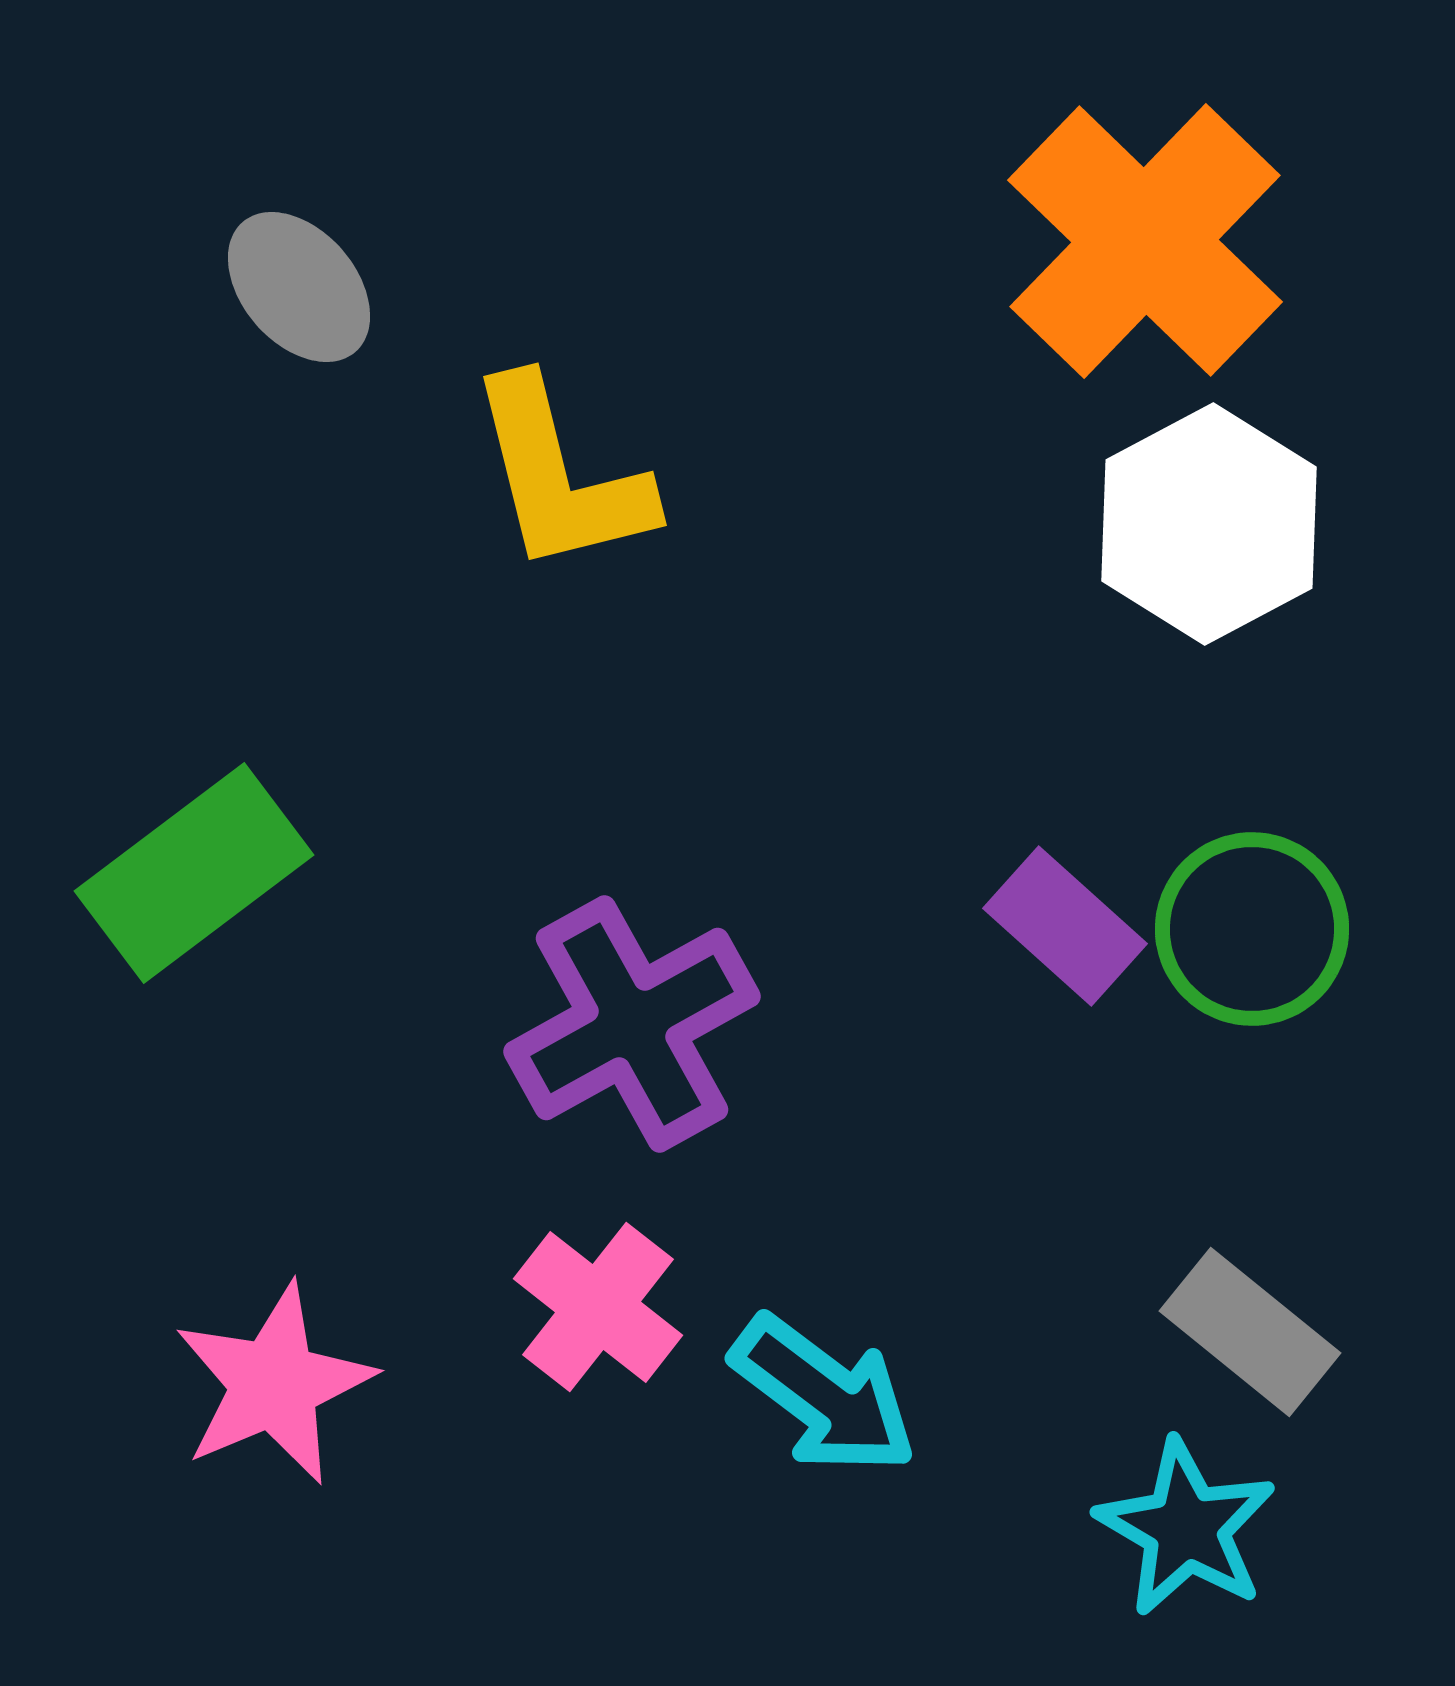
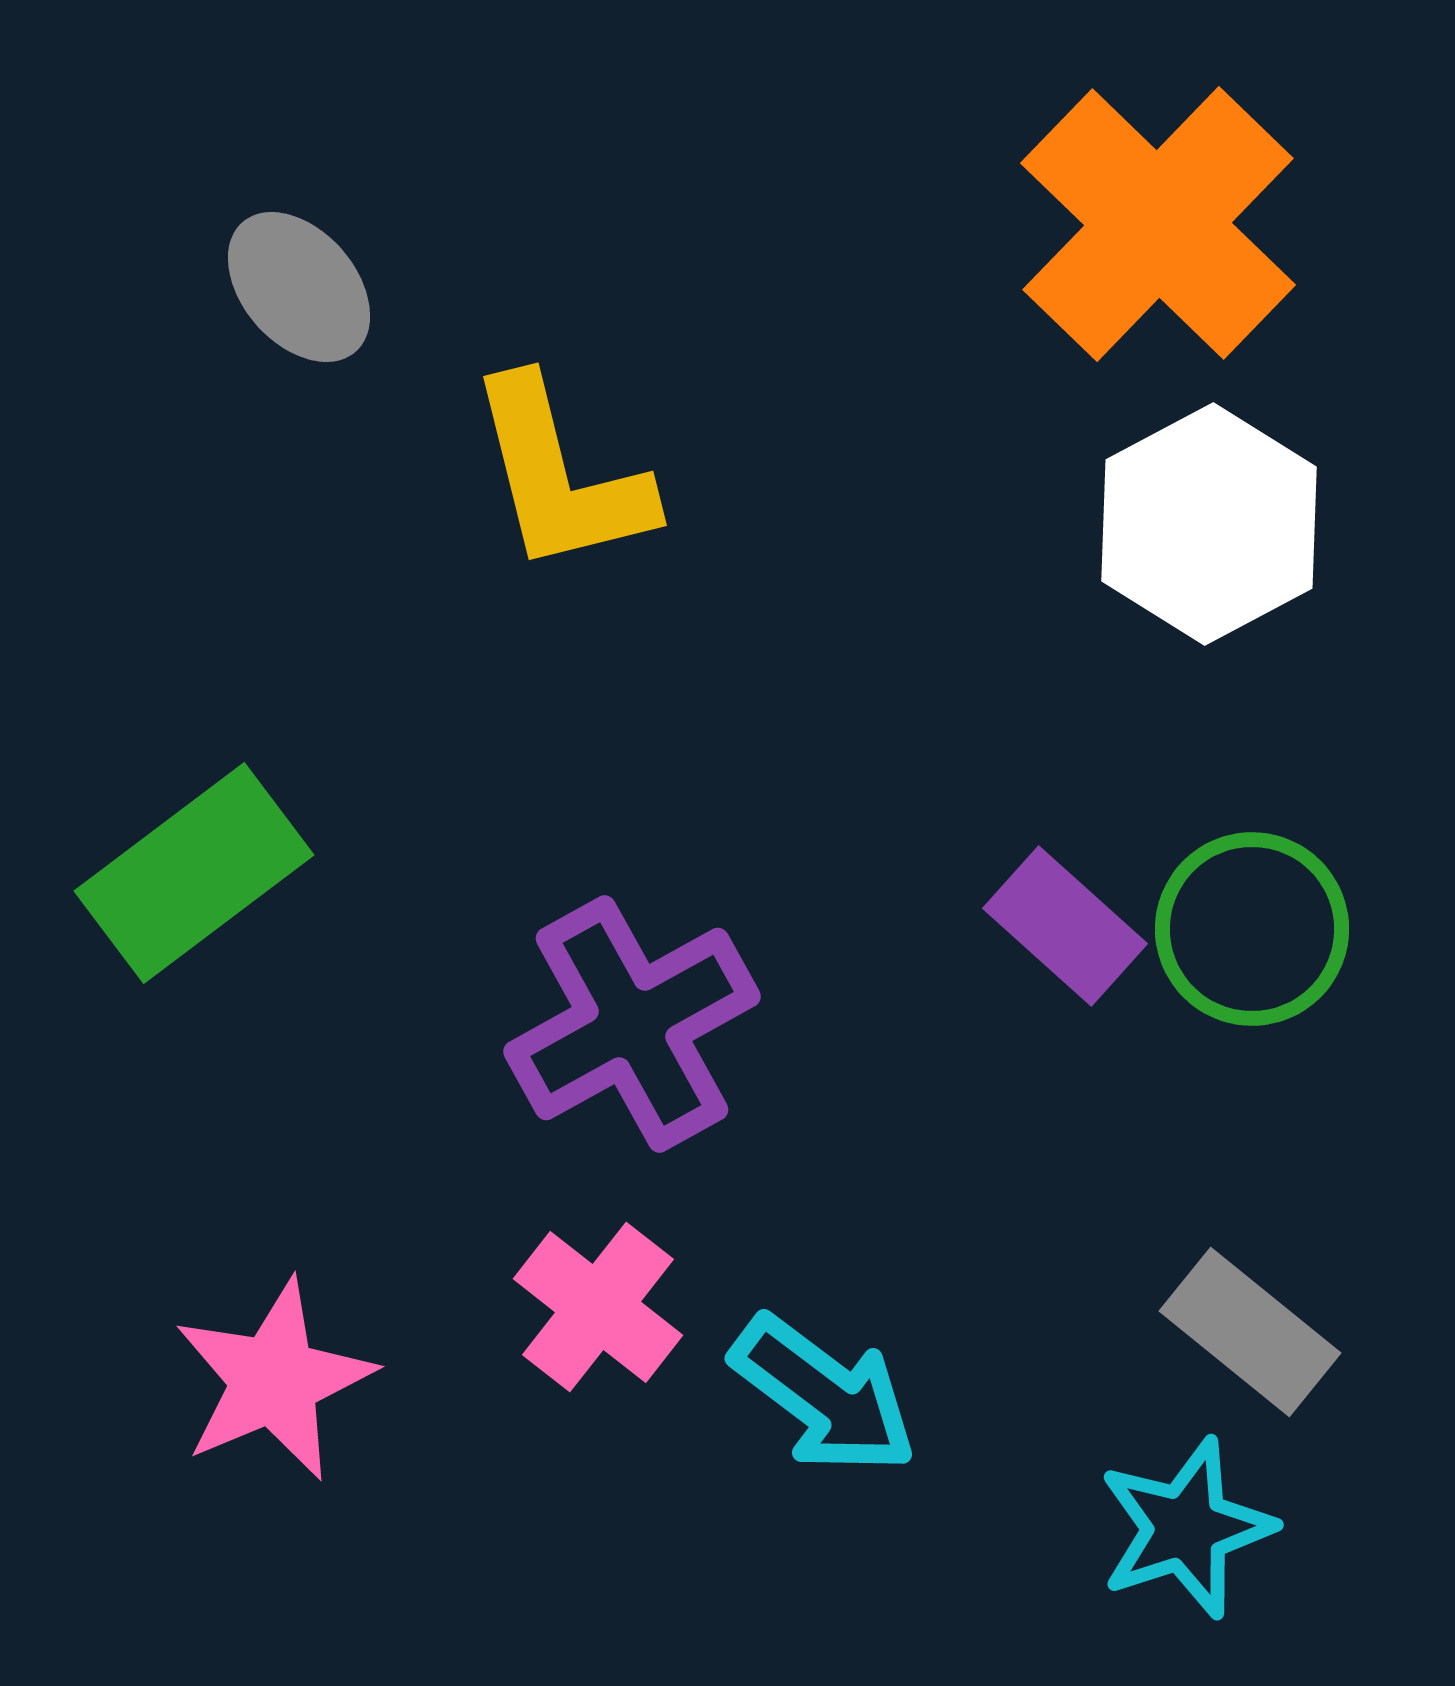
orange cross: moved 13 px right, 17 px up
pink star: moved 4 px up
cyan star: rotated 24 degrees clockwise
